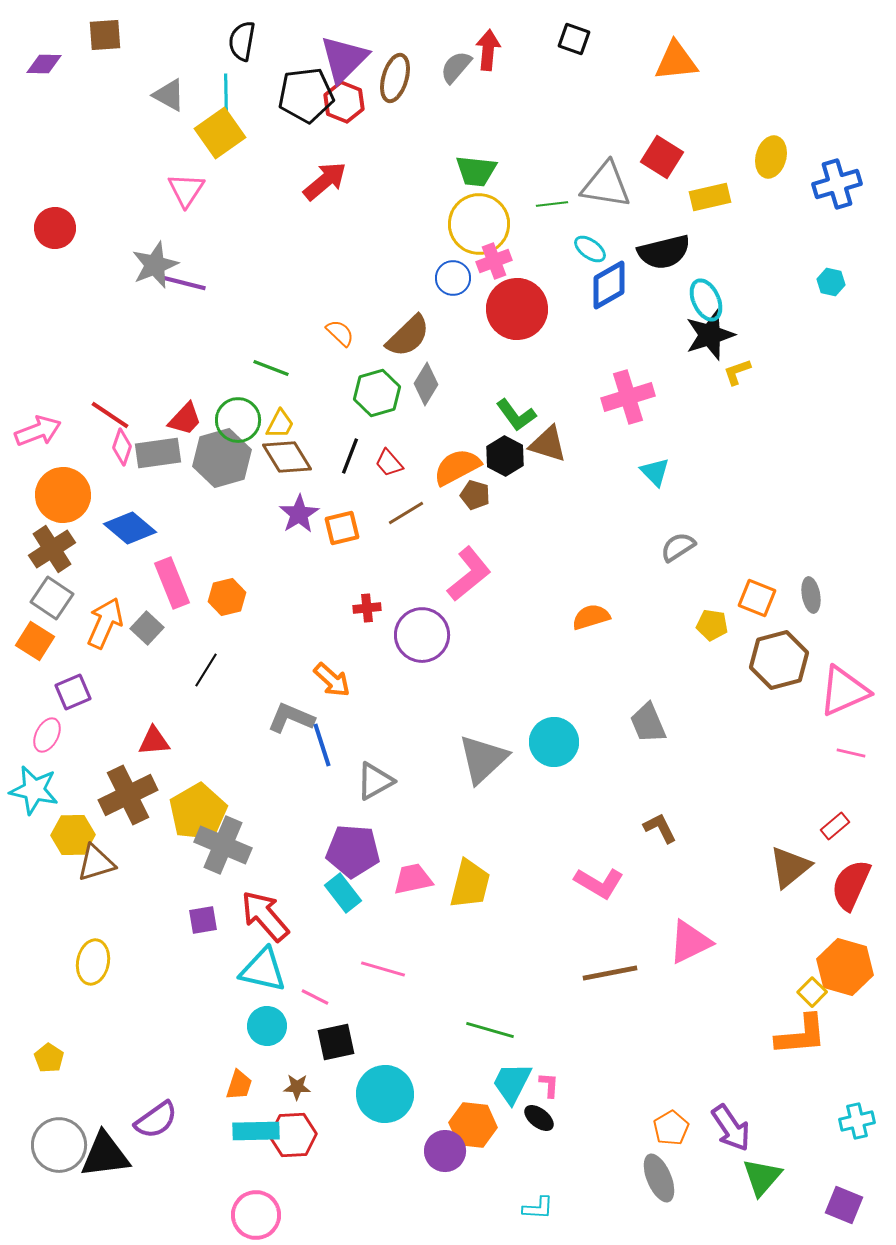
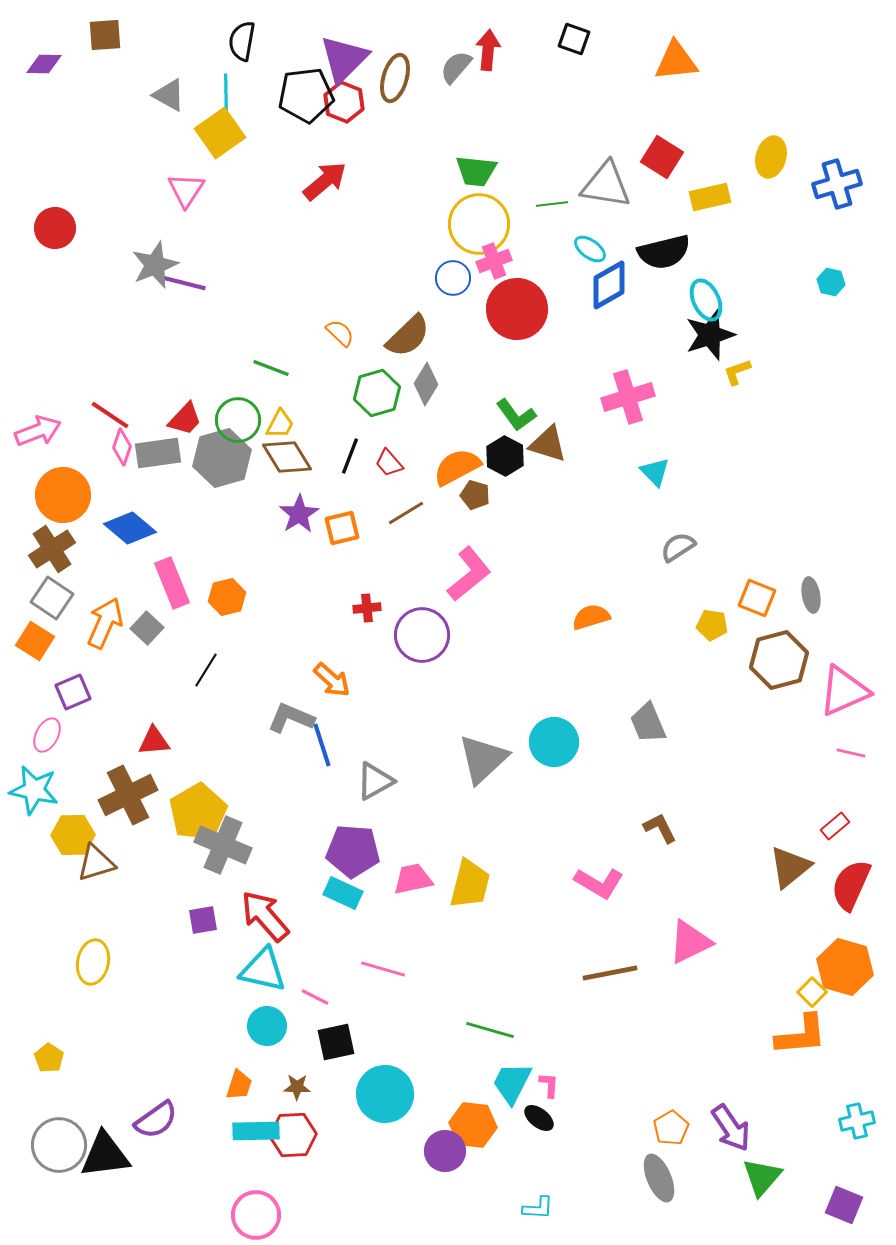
cyan rectangle at (343, 893): rotated 27 degrees counterclockwise
